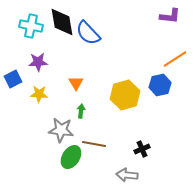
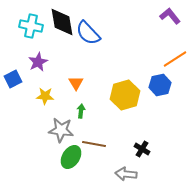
purple L-shape: rotated 135 degrees counterclockwise
purple star: rotated 24 degrees counterclockwise
yellow star: moved 6 px right, 2 px down
black cross: rotated 35 degrees counterclockwise
gray arrow: moved 1 px left, 1 px up
